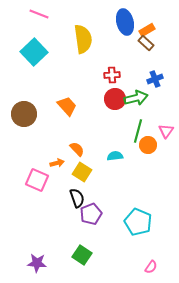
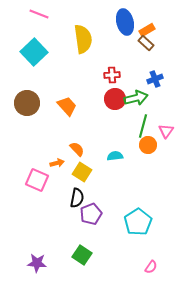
brown circle: moved 3 px right, 11 px up
green line: moved 5 px right, 5 px up
black semicircle: rotated 30 degrees clockwise
cyan pentagon: rotated 16 degrees clockwise
